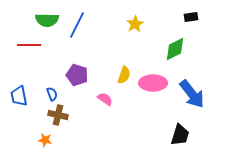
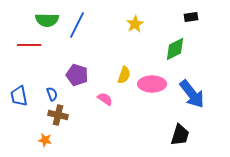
pink ellipse: moved 1 px left, 1 px down
